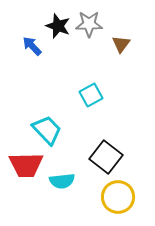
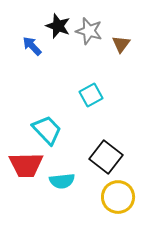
gray star: moved 7 px down; rotated 16 degrees clockwise
